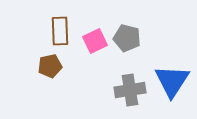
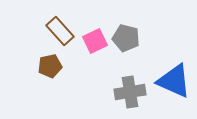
brown rectangle: rotated 40 degrees counterclockwise
gray pentagon: moved 1 px left
blue triangle: moved 2 px right; rotated 39 degrees counterclockwise
gray cross: moved 2 px down
